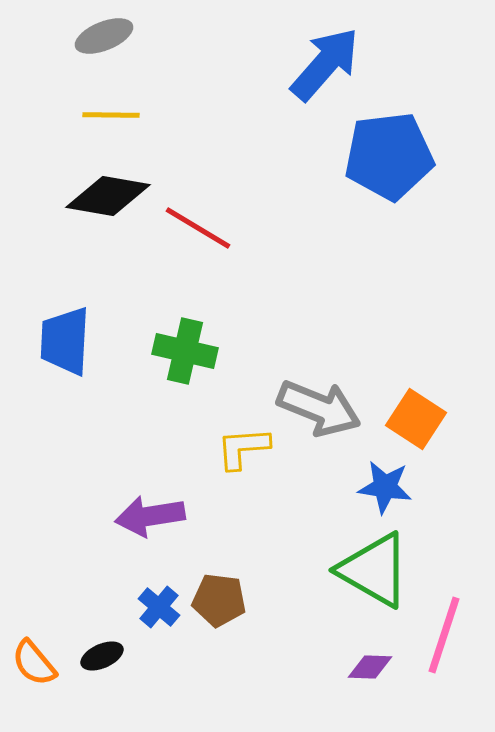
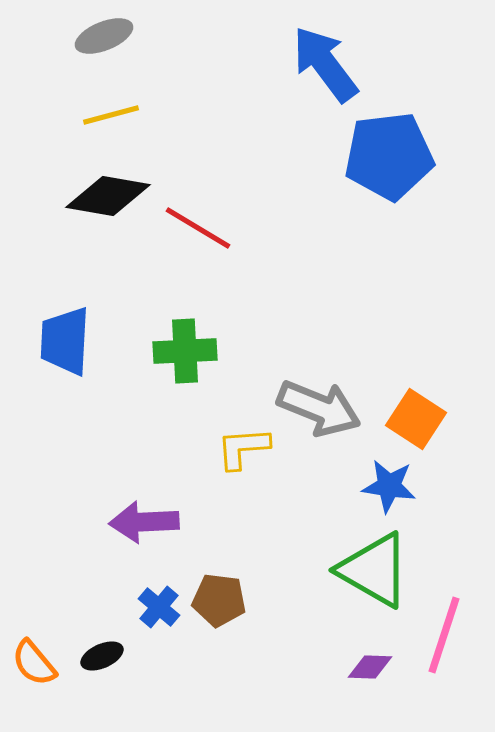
blue arrow: rotated 78 degrees counterclockwise
yellow line: rotated 16 degrees counterclockwise
green cross: rotated 16 degrees counterclockwise
blue star: moved 4 px right, 1 px up
purple arrow: moved 6 px left, 6 px down; rotated 6 degrees clockwise
